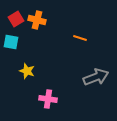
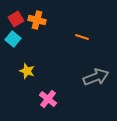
orange line: moved 2 px right, 1 px up
cyan square: moved 2 px right, 3 px up; rotated 28 degrees clockwise
pink cross: rotated 30 degrees clockwise
